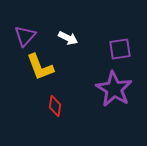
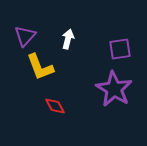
white arrow: moved 1 px down; rotated 102 degrees counterclockwise
red diamond: rotated 35 degrees counterclockwise
